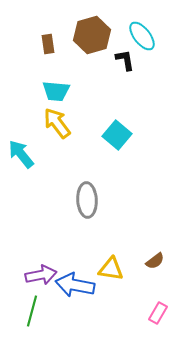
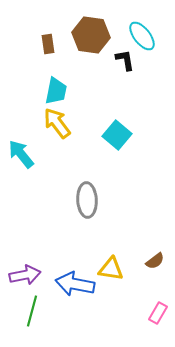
brown hexagon: moved 1 px left; rotated 24 degrees clockwise
cyan trapezoid: rotated 84 degrees counterclockwise
purple arrow: moved 16 px left
blue arrow: moved 1 px up
